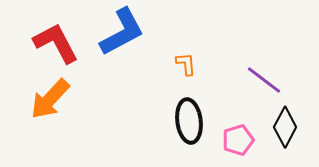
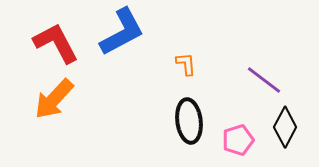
orange arrow: moved 4 px right
